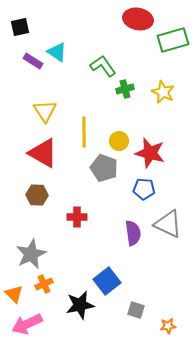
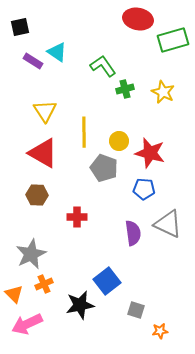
orange star: moved 8 px left, 5 px down
